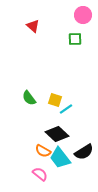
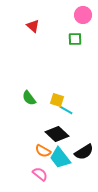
yellow square: moved 2 px right
cyan line: moved 1 px down; rotated 64 degrees clockwise
